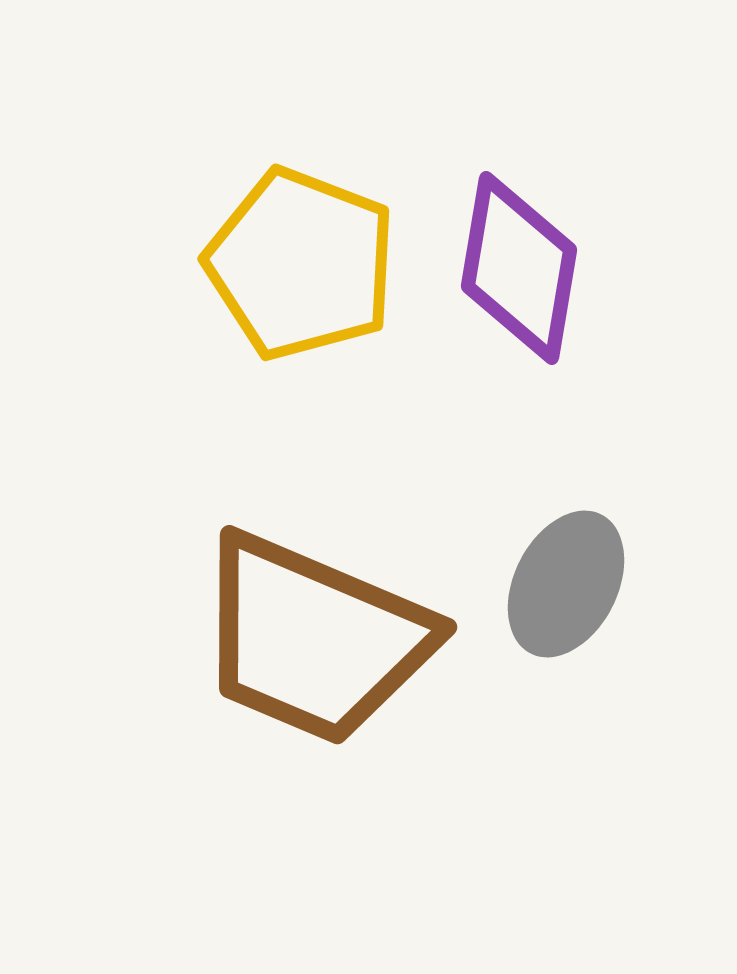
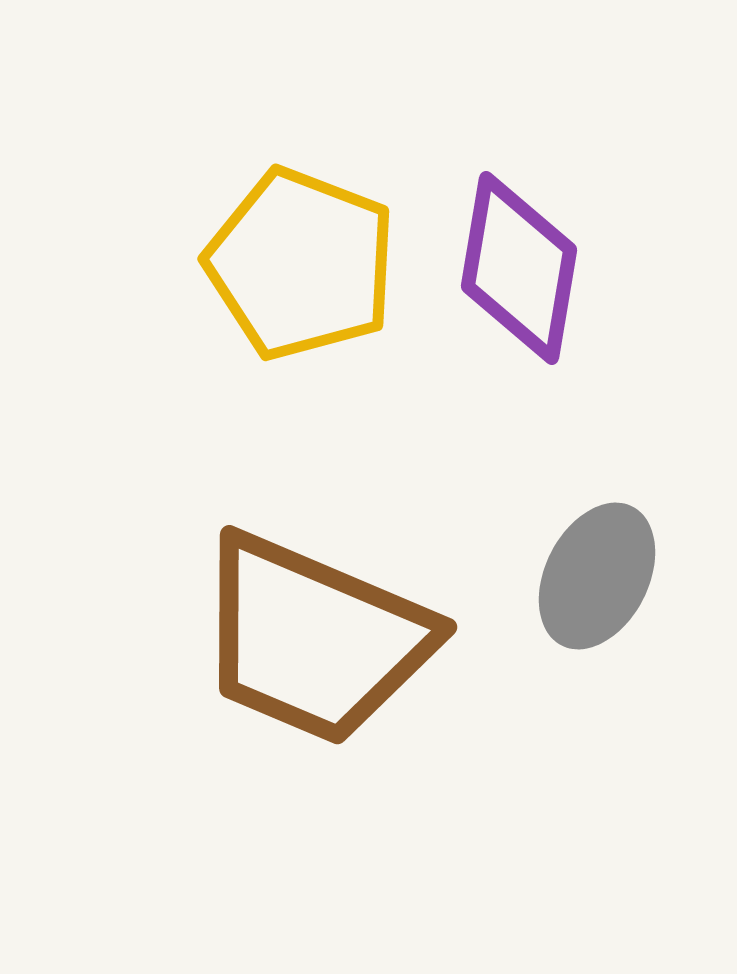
gray ellipse: moved 31 px right, 8 px up
